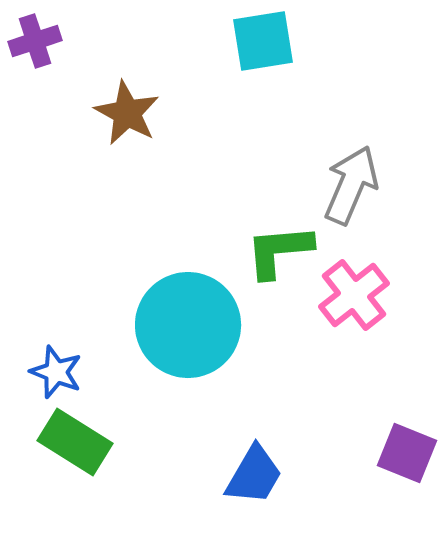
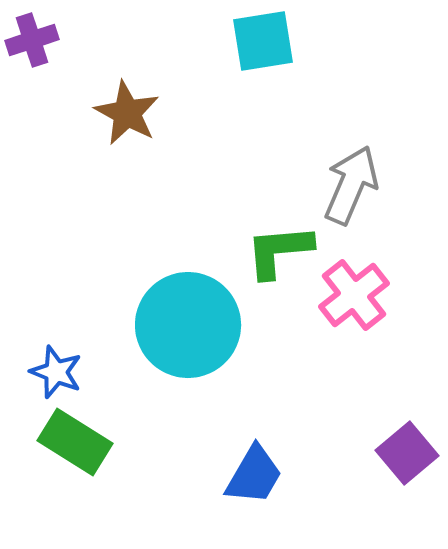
purple cross: moved 3 px left, 1 px up
purple square: rotated 28 degrees clockwise
